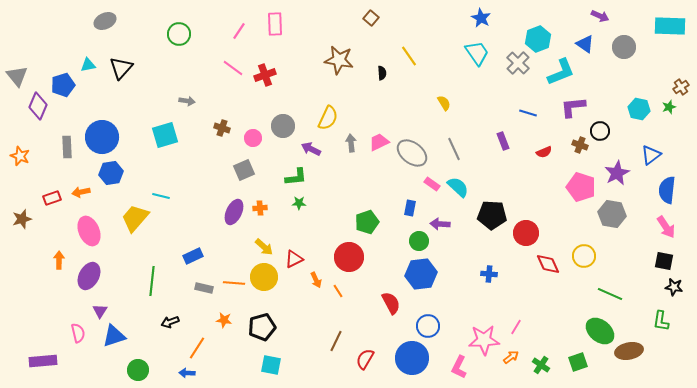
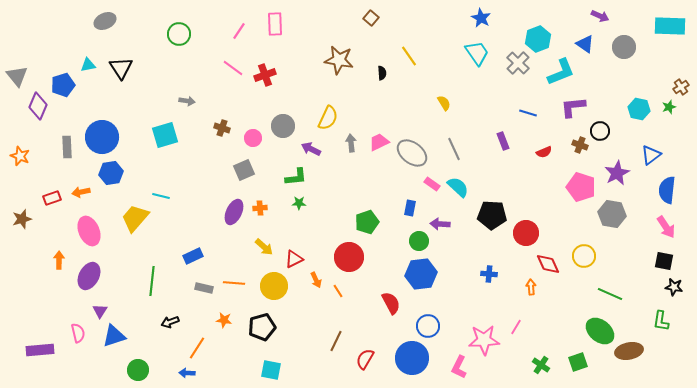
black triangle at (121, 68): rotated 15 degrees counterclockwise
yellow circle at (264, 277): moved 10 px right, 9 px down
orange arrow at (511, 357): moved 20 px right, 70 px up; rotated 56 degrees counterclockwise
purple rectangle at (43, 361): moved 3 px left, 11 px up
cyan square at (271, 365): moved 5 px down
